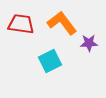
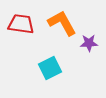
orange L-shape: rotated 8 degrees clockwise
cyan square: moved 7 px down
